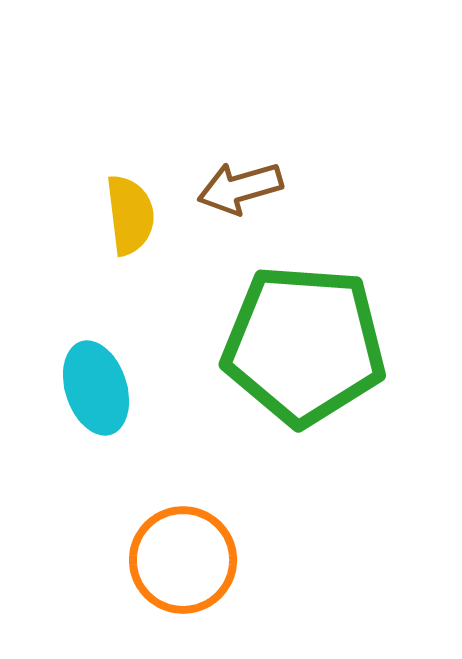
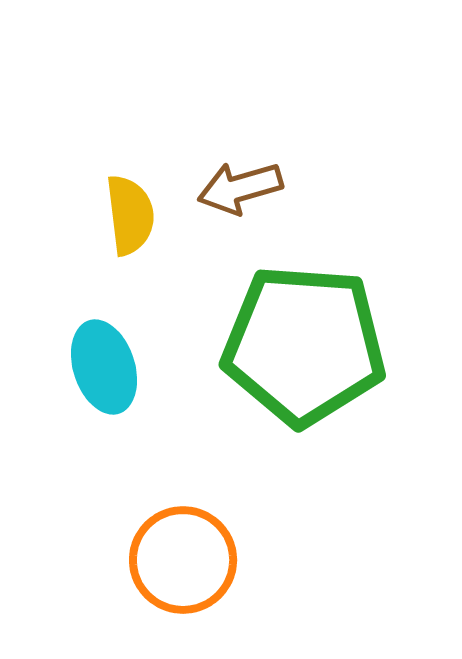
cyan ellipse: moved 8 px right, 21 px up
